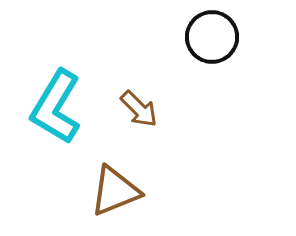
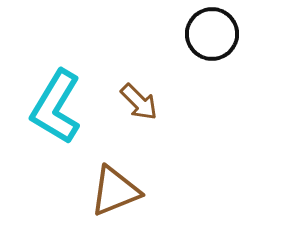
black circle: moved 3 px up
brown arrow: moved 7 px up
